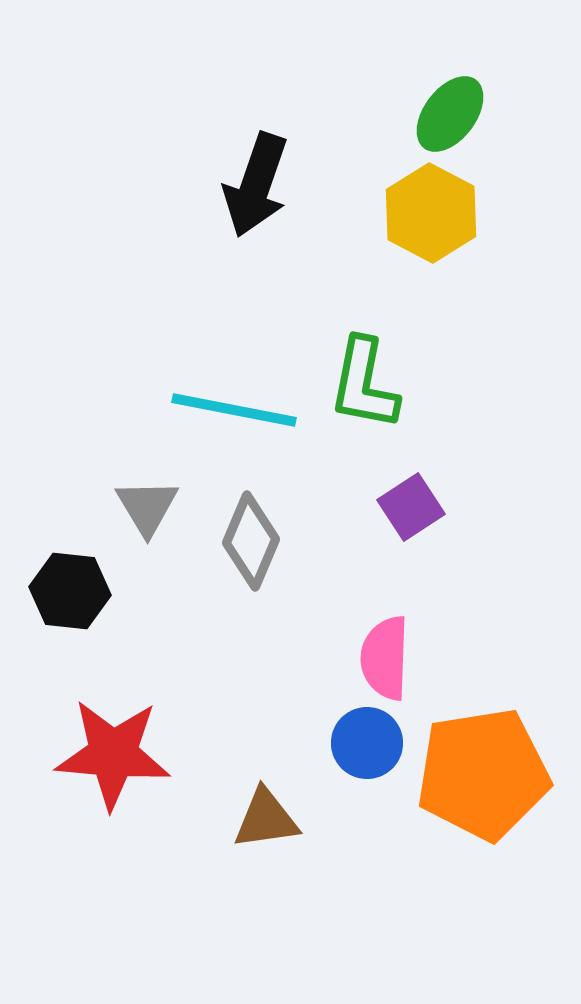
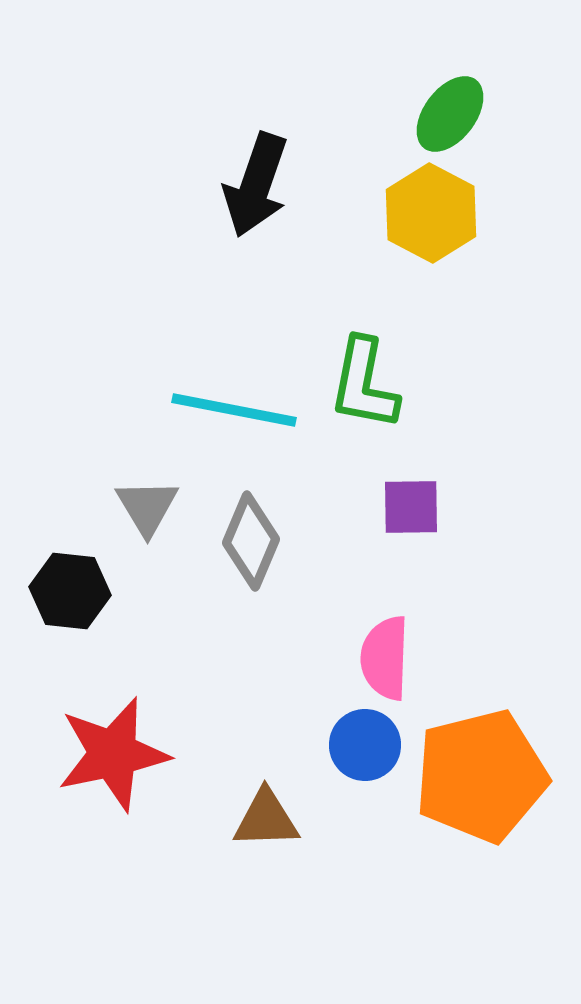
purple square: rotated 32 degrees clockwise
blue circle: moved 2 px left, 2 px down
red star: rotated 17 degrees counterclockwise
orange pentagon: moved 2 px left, 2 px down; rotated 5 degrees counterclockwise
brown triangle: rotated 6 degrees clockwise
